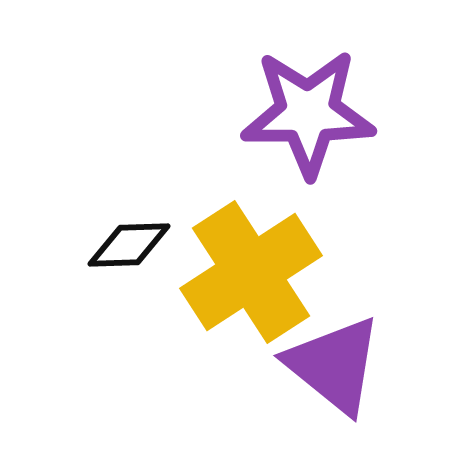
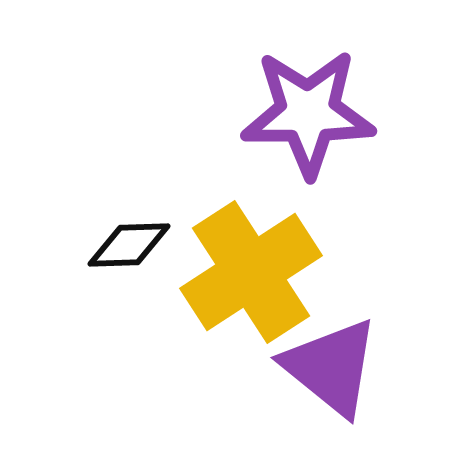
purple triangle: moved 3 px left, 2 px down
